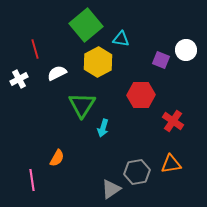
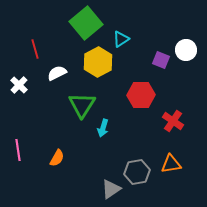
green square: moved 2 px up
cyan triangle: rotated 42 degrees counterclockwise
white cross: moved 6 px down; rotated 18 degrees counterclockwise
pink line: moved 14 px left, 30 px up
